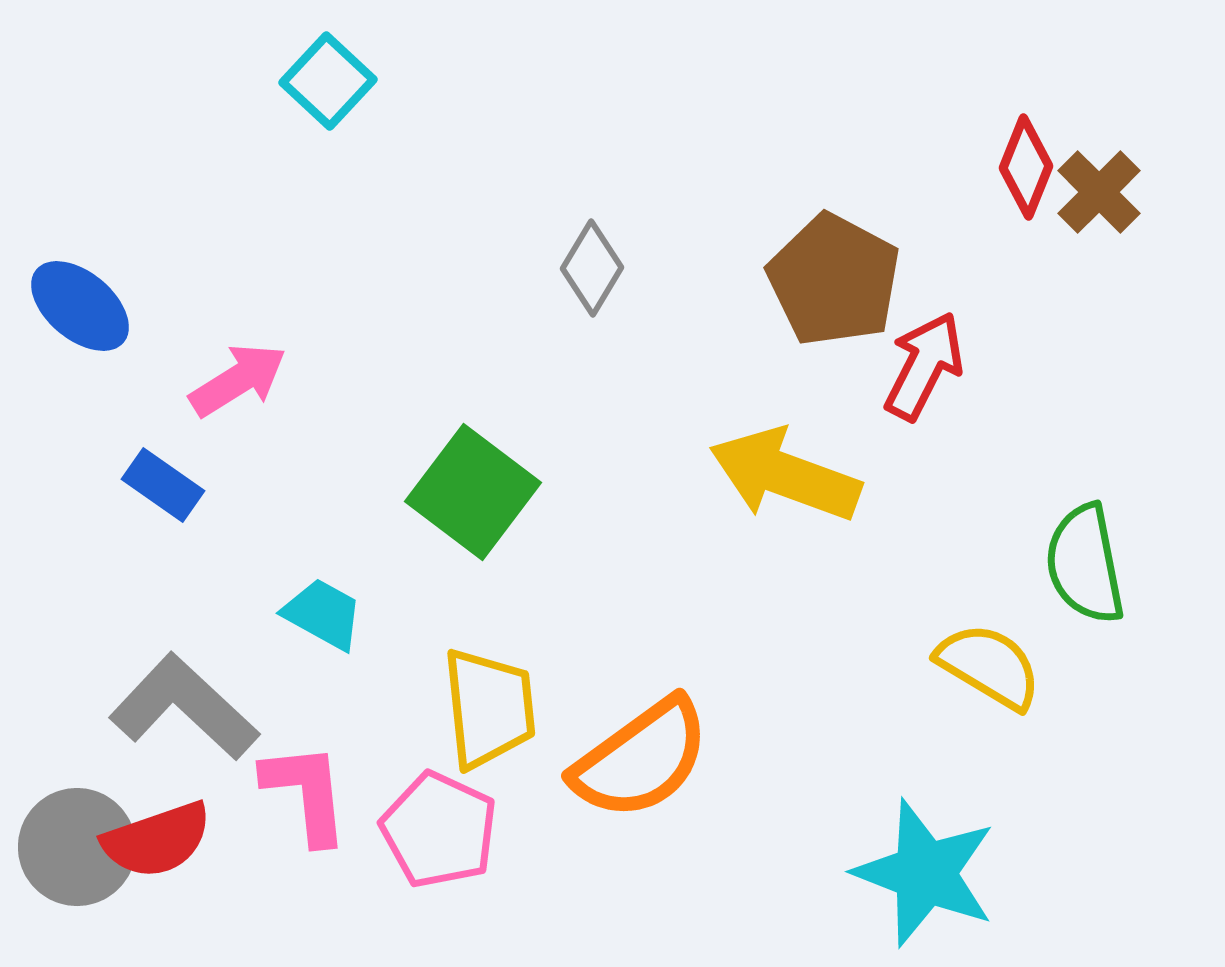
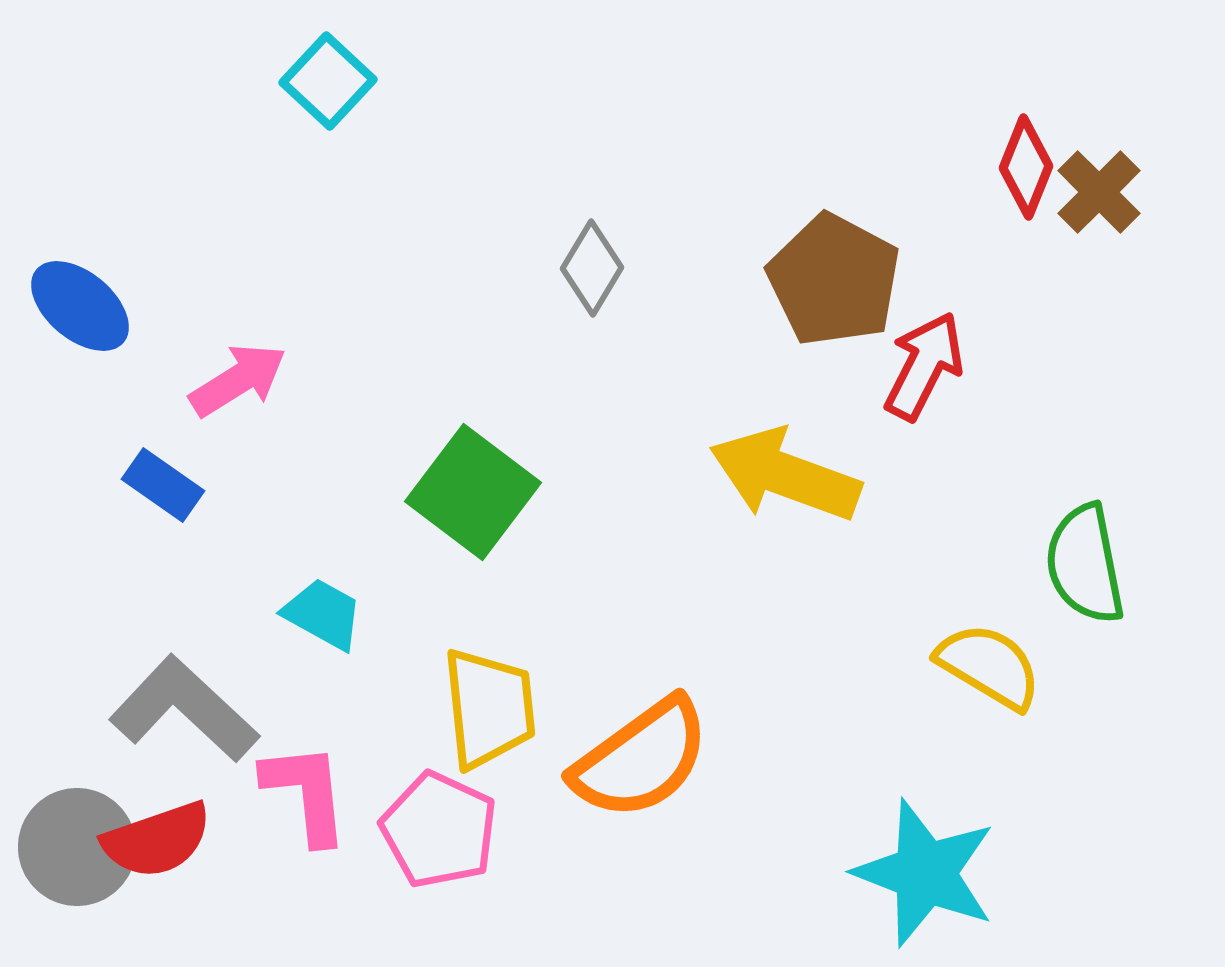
gray L-shape: moved 2 px down
